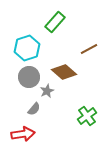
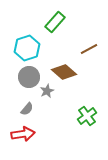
gray semicircle: moved 7 px left
